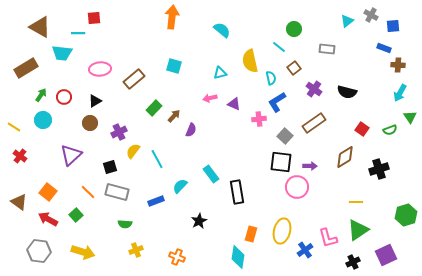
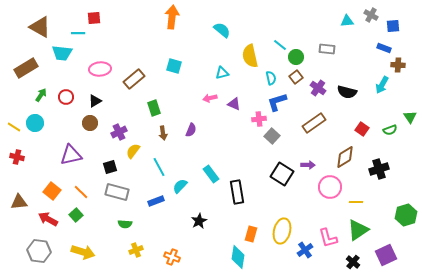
cyan triangle at (347, 21): rotated 32 degrees clockwise
green circle at (294, 29): moved 2 px right, 28 px down
cyan line at (279, 47): moved 1 px right, 2 px up
yellow semicircle at (250, 61): moved 5 px up
brown square at (294, 68): moved 2 px right, 9 px down
cyan triangle at (220, 73): moved 2 px right
purple cross at (314, 89): moved 4 px right, 1 px up
cyan arrow at (400, 93): moved 18 px left, 8 px up
red circle at (64, 97): moved 2 px right
blue L-shape at (277, 102): rotated 15 degrees clockwise
green rectangle at (154, 108): rotated 63 degrees counterclockwise
brown arrow at (174, 116): moved 11 px left, 17 px down; rotated 128 degrees clockwise
cyan circle at (43, 120): moved 8 px left, 3 px down
gray square at (285, 136): moved 13 px left
purple triangle at (71, 155): rotated 30 degrees clockwise
red cross at (20, 156): moved 3 px left, 1 px down; rotated 24 degrees counterclockwise
cyan line at (157, 159): moved 2 px right, 8 px down
black square at (281, 162): moved 1 px right, 12 px down; rotated 25 degrees clockwise
purple arrow at (310, 166): moved 2 px left, 1 px up
pink circle at (297, 187): moved 33 px right
orange square at (48, 192): moved 4 px right, 1 px up
orange line at (88, 192): moved 7 px left
brown triangle at (19, 202): rotated 42 degrees counterclockwise
orange cross at (177, 257): moved 5 px left
black cross at (353, 262): rotated 24 degrees counterclockwise
